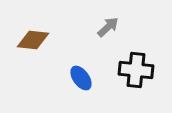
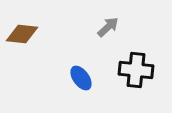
brown diamond: moved 11 px left, 6 px up
